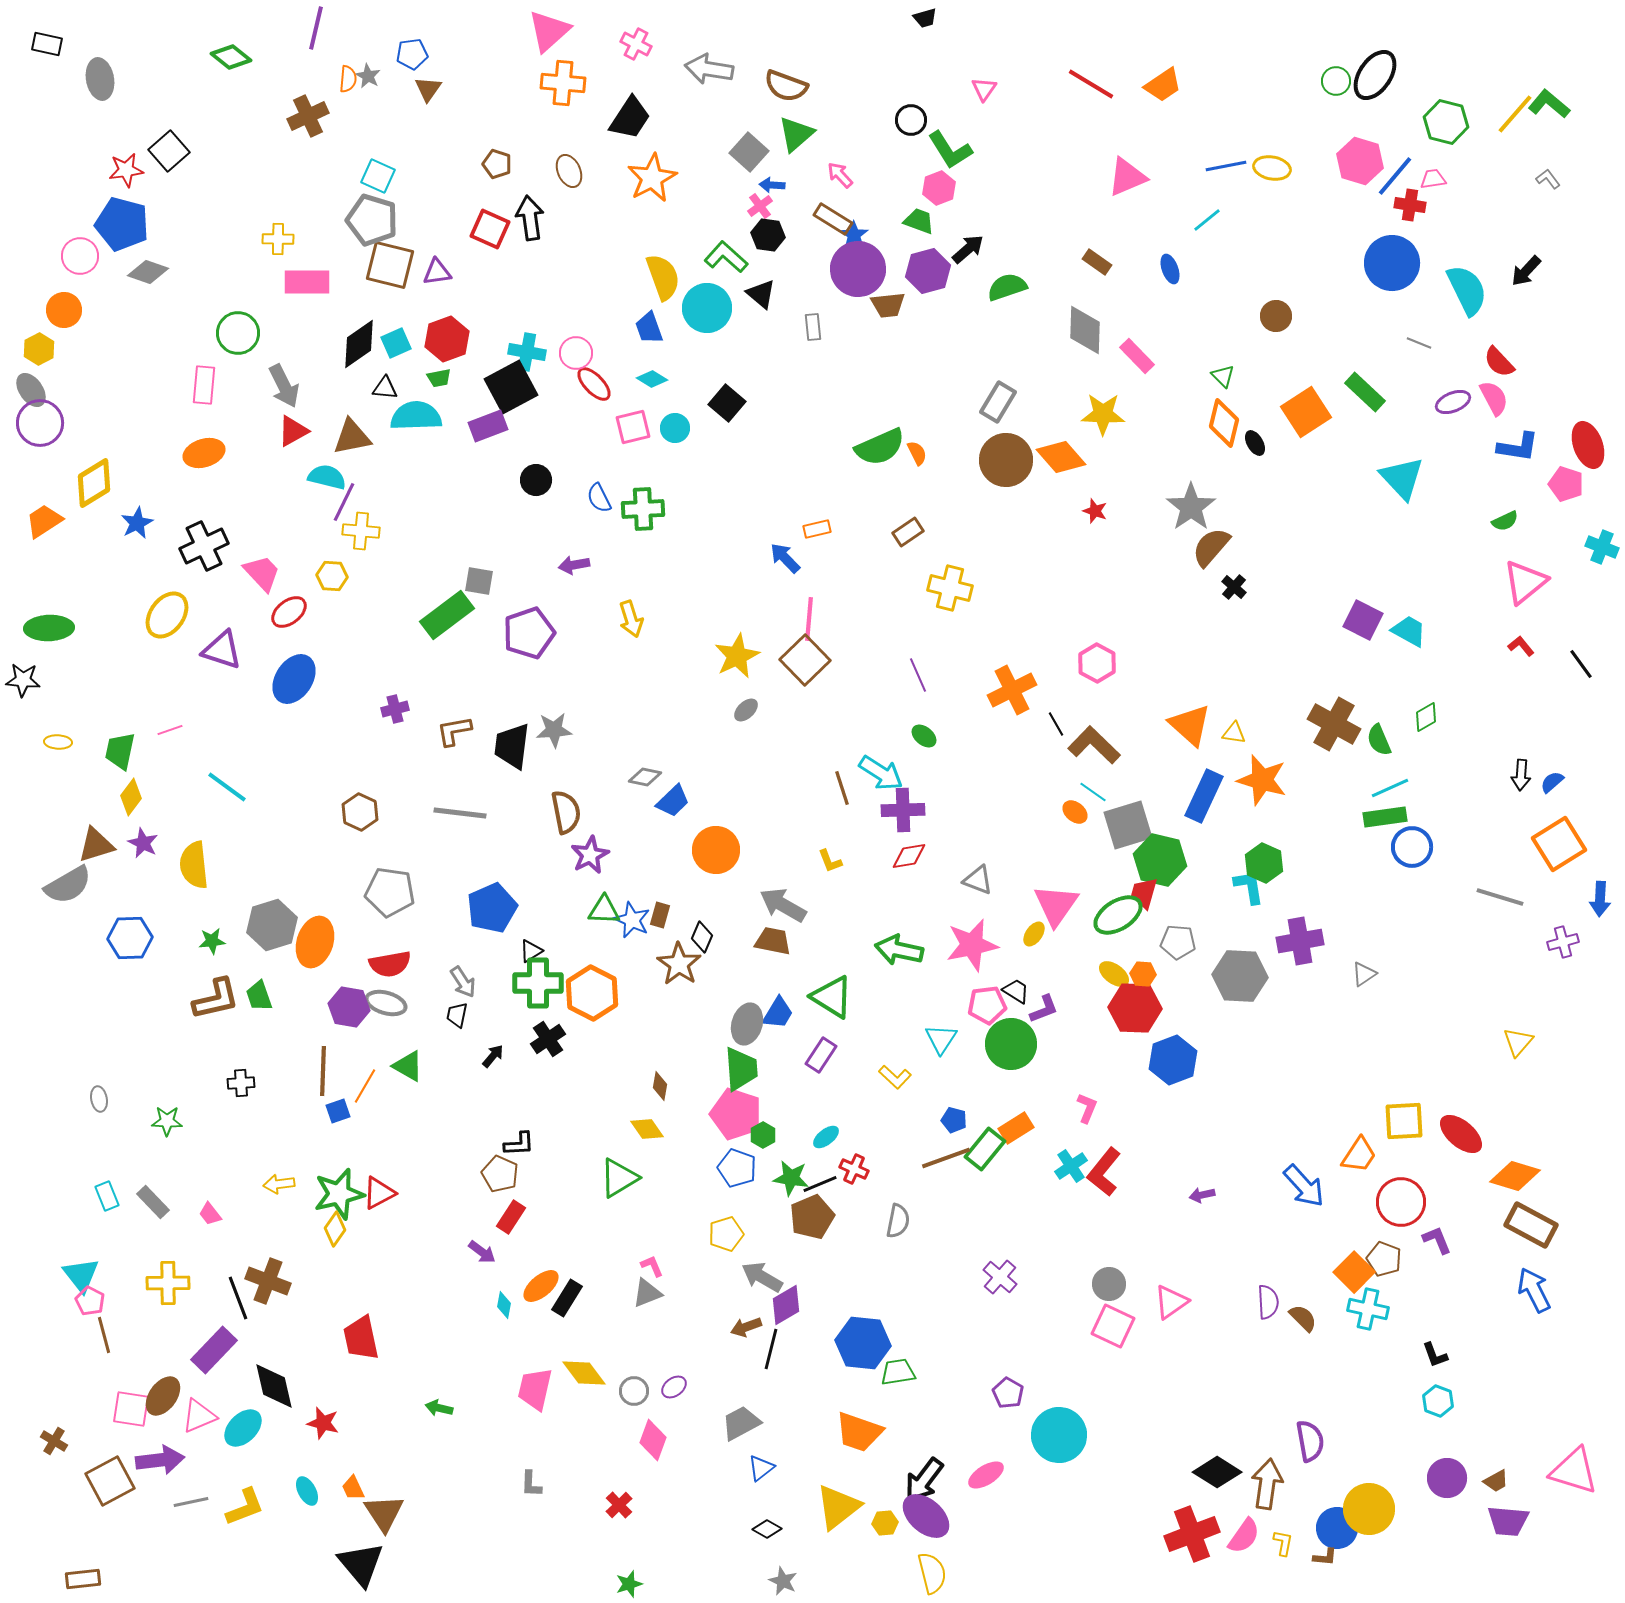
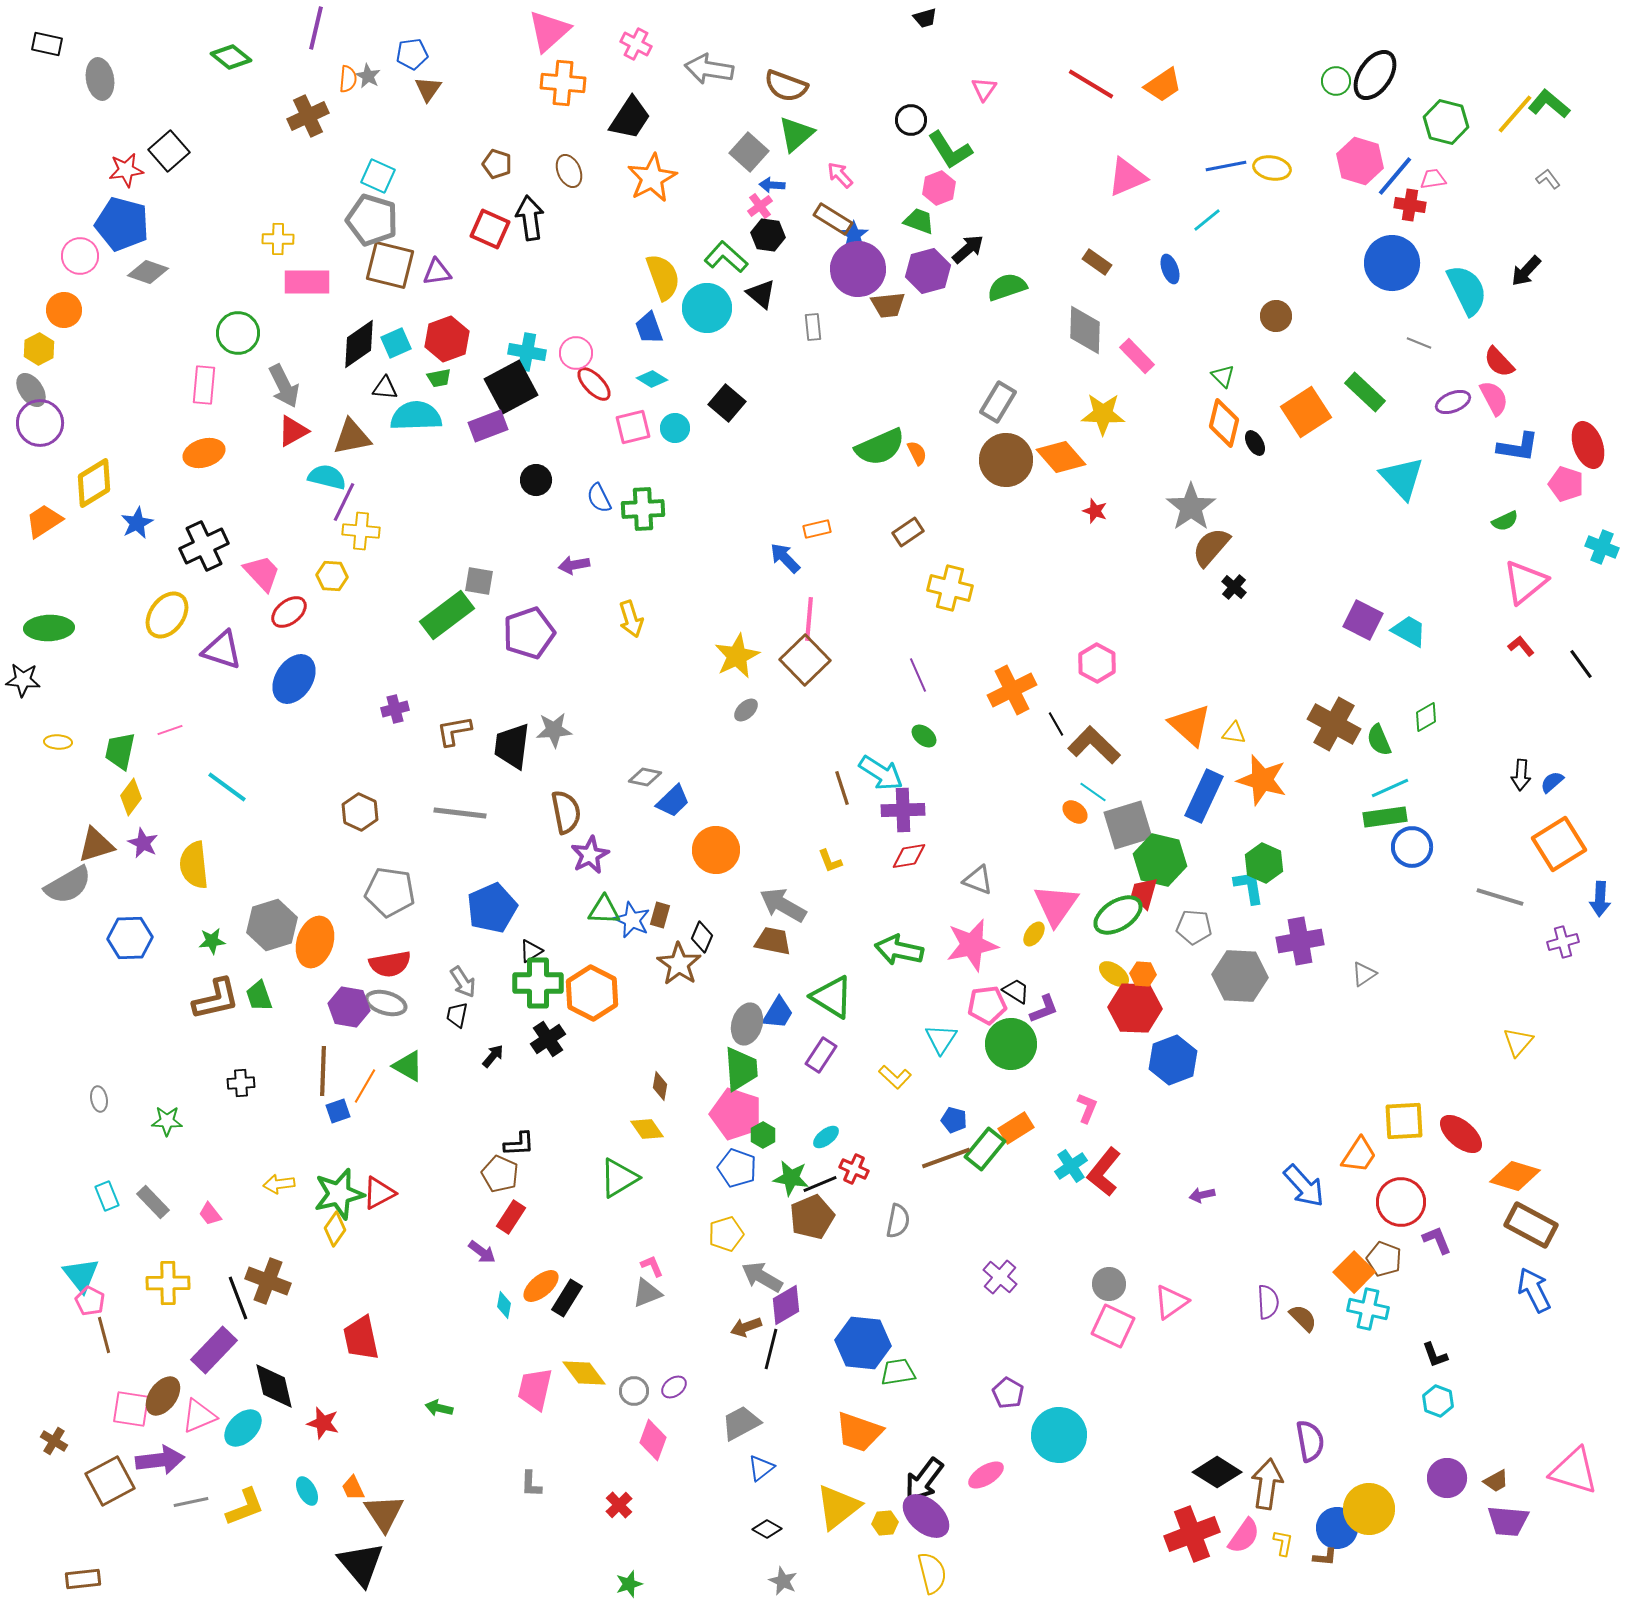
gray pentagon at (1178, 942): moved 16 px right, 15 px up
